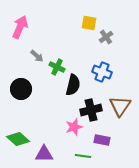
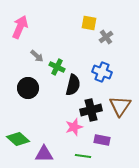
black circle: moved 7 px right, 1 px up
